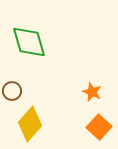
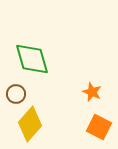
green diamond: moved 3 px right, 17 px down
brown circle: moved 4 px right, 3 px down
orange square: rotated 15 degrees counterclockwise
